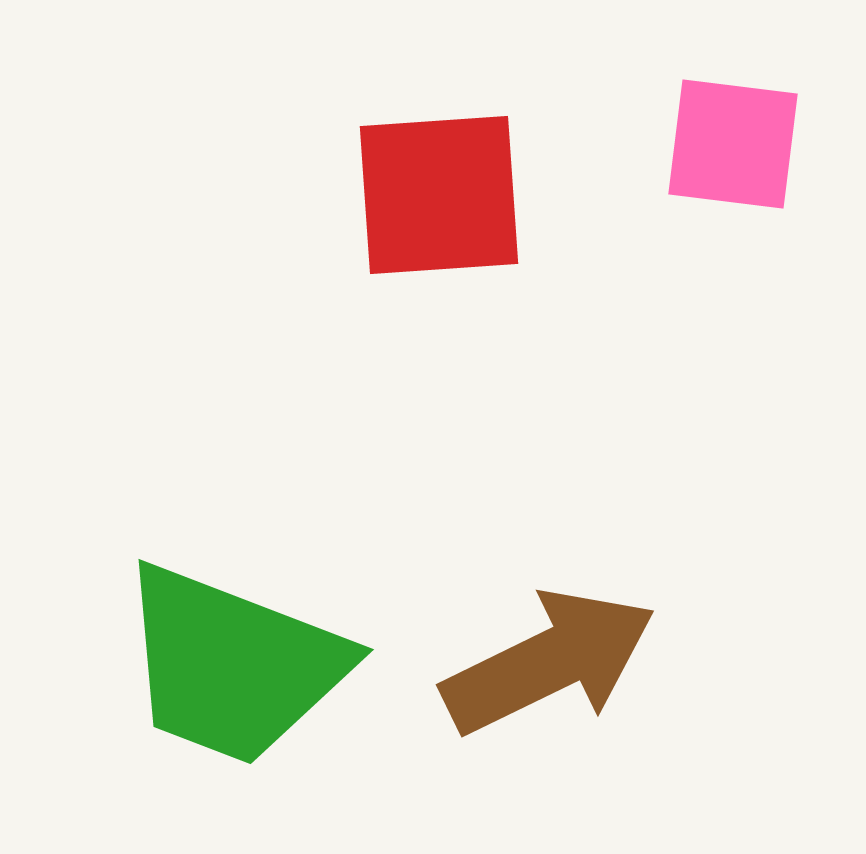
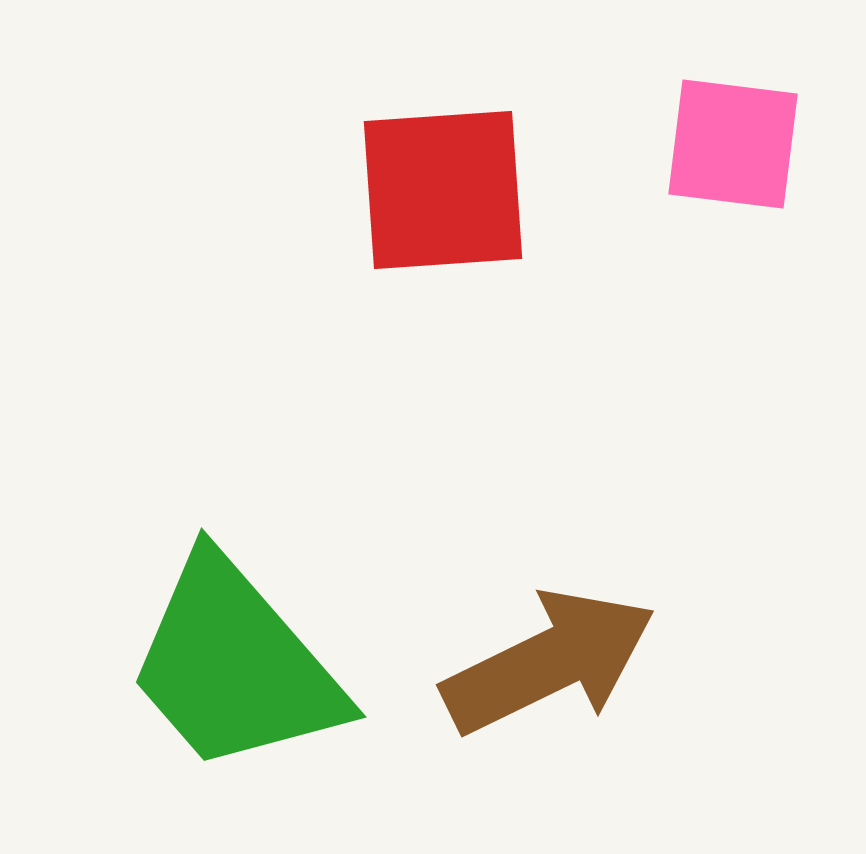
red square: moved 4 px right, 5 px up
green trapezoid: moved 2 px right; rotated 28 degrees clockwise
